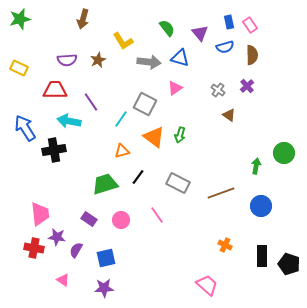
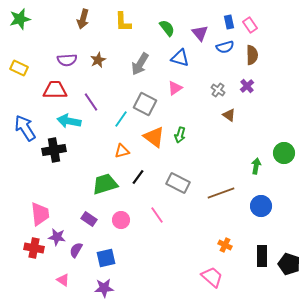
yellow L-shape at (123, 41): moved 19 px up; rotated 30 degrees clockwise
gray arrow at (149, 62): moved 9 px left, 2 px down; rotated 115 degrees clockwise
pink trapezoid at (207, 285): moved 5 px right, 8 px up
